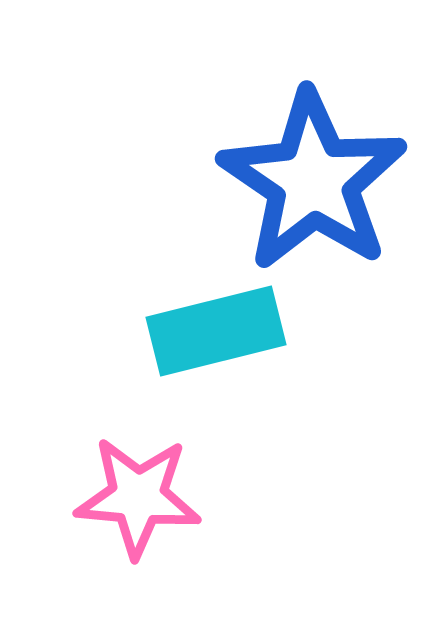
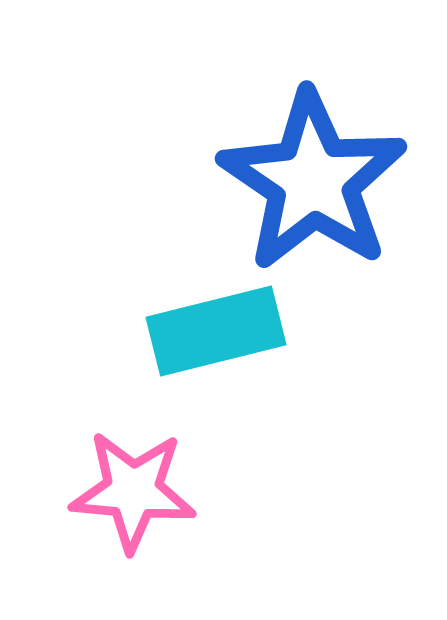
pink star: moved 5 px left, 6 px up
